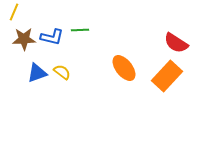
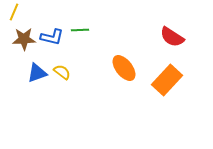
red semicircle: moved 4 px left, 6 px up
orange rectangle: moved 4 px down
